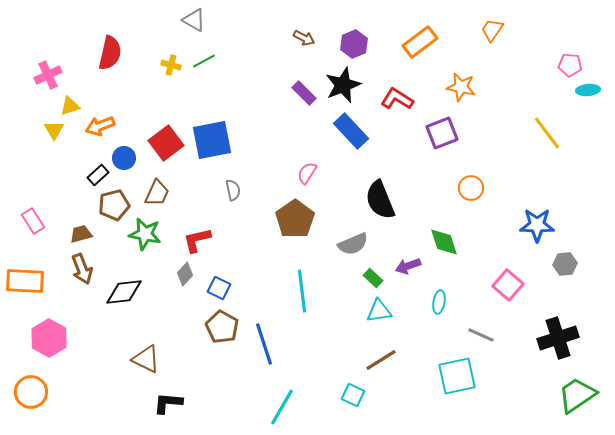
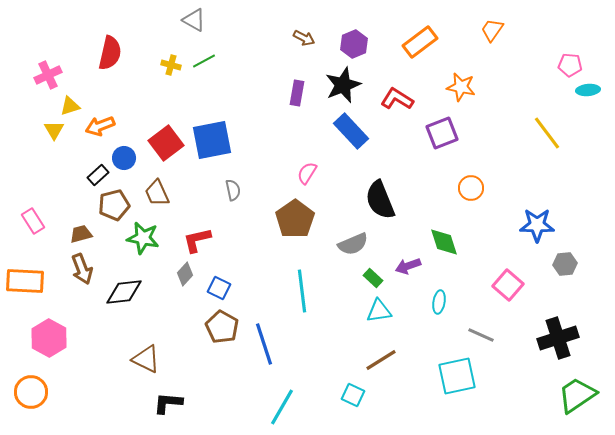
purple rectangle at (304, 93): moved 7 px left; rotated 55 degrees clockwise
brown trapezoid at (157, 193): rotated 132 degrees clockwise
green star at (145, 234): moved 2 px left, 4 px down
